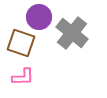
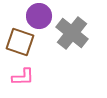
purple circle: moved 1 px up
brown square: moved 1 px left, 1 px up
